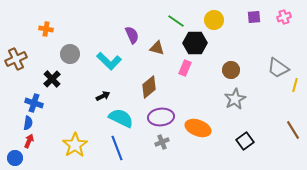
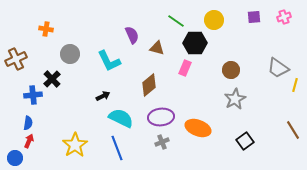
cyan L-shape: rotated 20 degrees clockwise
brown diamond: moved 2 px up
blue cross: moved 1 px left, 8 px up; rotated 24 degrees counterclockwise
